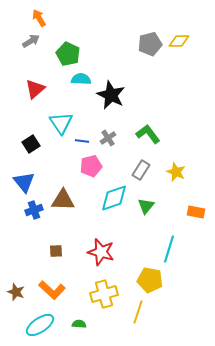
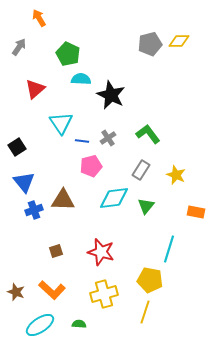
gray arrow: moved 12 px left, 6 px down; rotated 24 degrees counterclockwise
black square: moved 14 px left, 3 px down
yellow star: moved 3 px down
cyan diamond: rotated 12 degrees clockwise
brown square: rotated 16 degrees counterclockwise
yellow line: moved 7 px right
